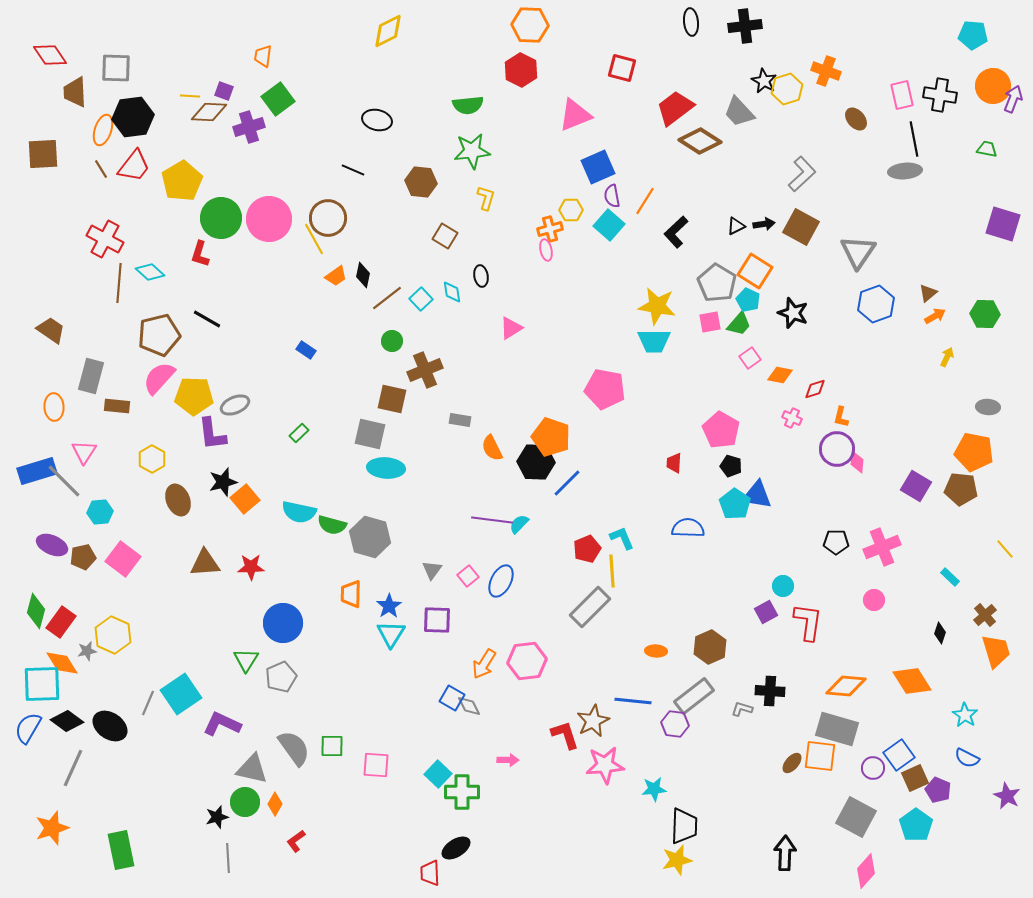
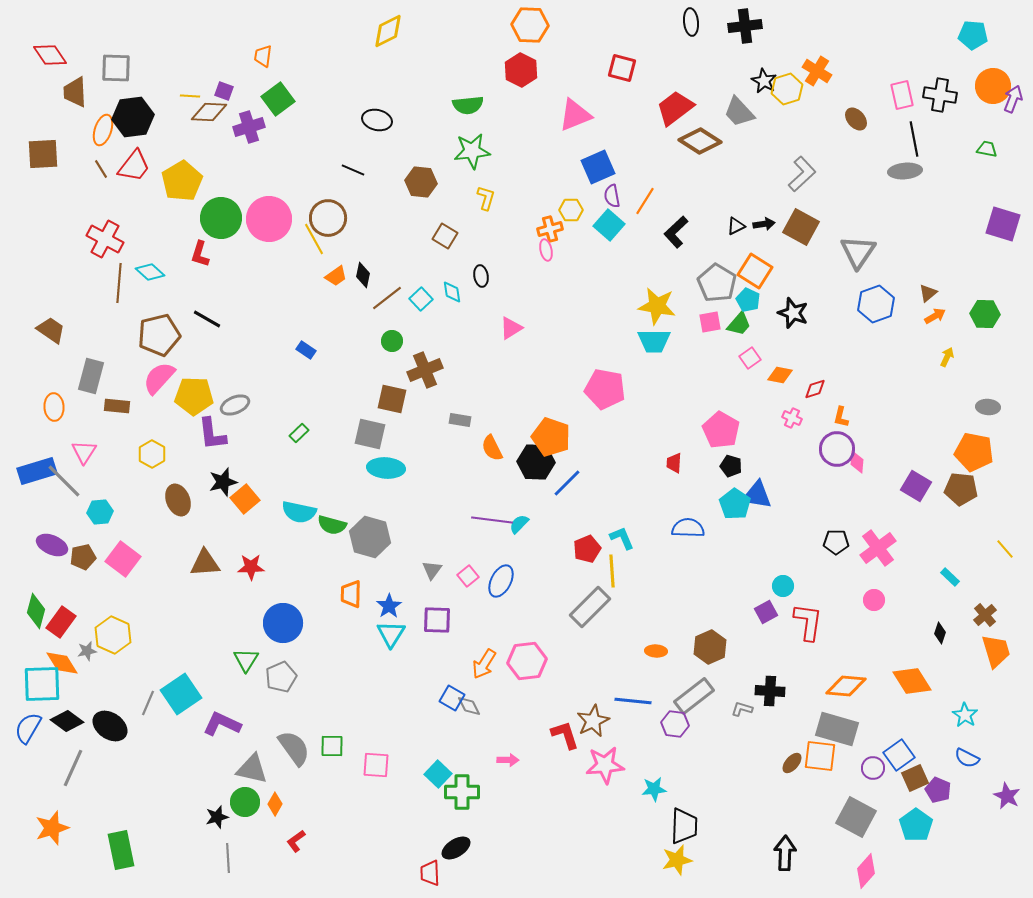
orange cross at (826, 71): moved 9 px left; rotated 12 degrees clockwise
yellow hexagon at (152, 459): moved 5 px up
pink cross at (882, 547): moved 4 px left, 1 px down; rotated 15 degrees counterclockwise
